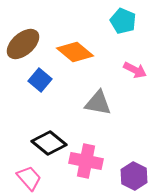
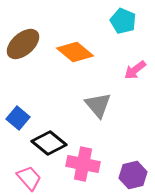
pink arrow: rotated 115 degrees clockwise
blue square: moved 22 px left, 38 px down
gray triangle: moved 2 px down; rotated 40 degrees clockwise
pink cross: moved 3 px left, 3 px down
purple hexagon: moved 1 px left, 1 px up; rotated 20 degrees clockwise
